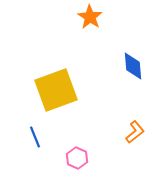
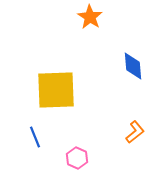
yellow square: rotated 18 degrees clockwise
